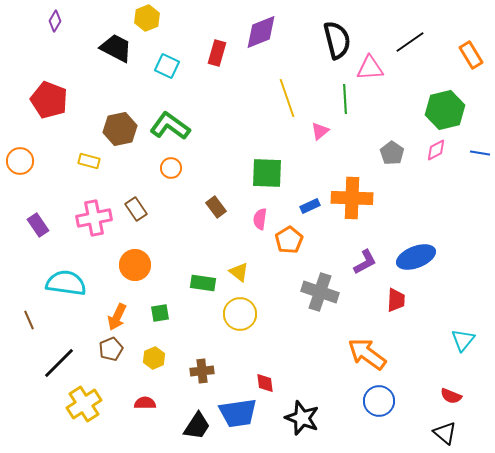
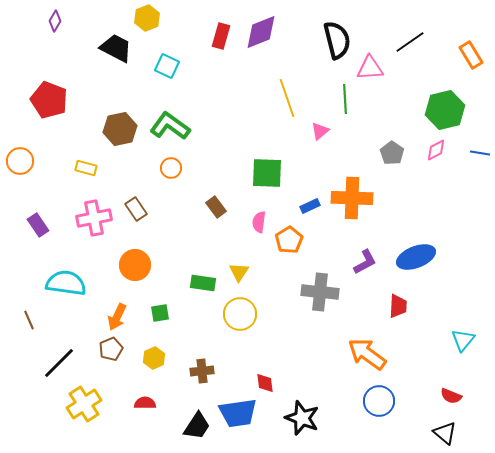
red rectangle at (217, 53): moved 4 px right, 17 px up
yellow rectangle at (89, 161): moved 3 px left, 7 px down
pink semicircle at (260, 219): moved 1 px left, 3 px down
yellow triangle at (239, 272): rotated 25 degrees clockwise
gray cross at (320, 292): rotated 12 degrees counterclockwise
red trapezoid at (396, 300): moved 2 px right, 6 px down
